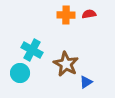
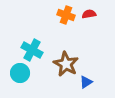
orange cross: rotated 18 degrees clockwise
